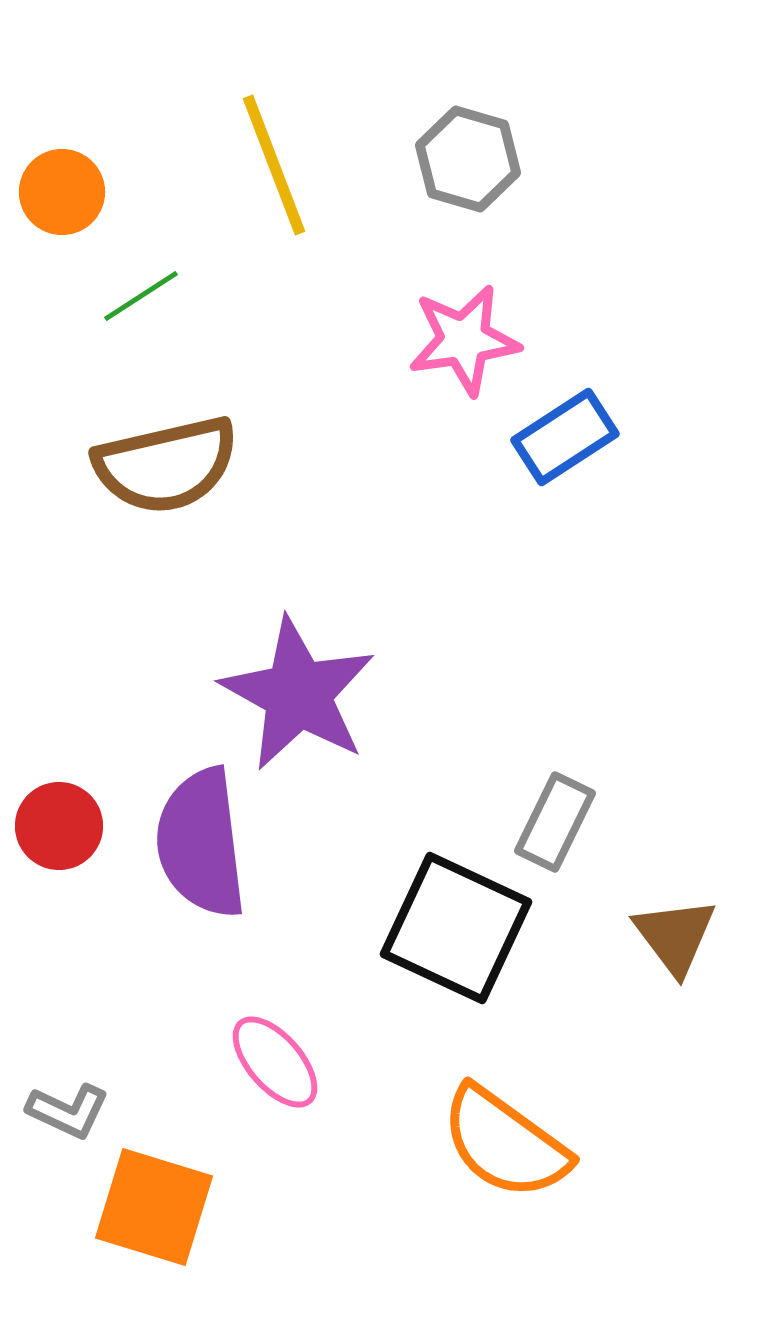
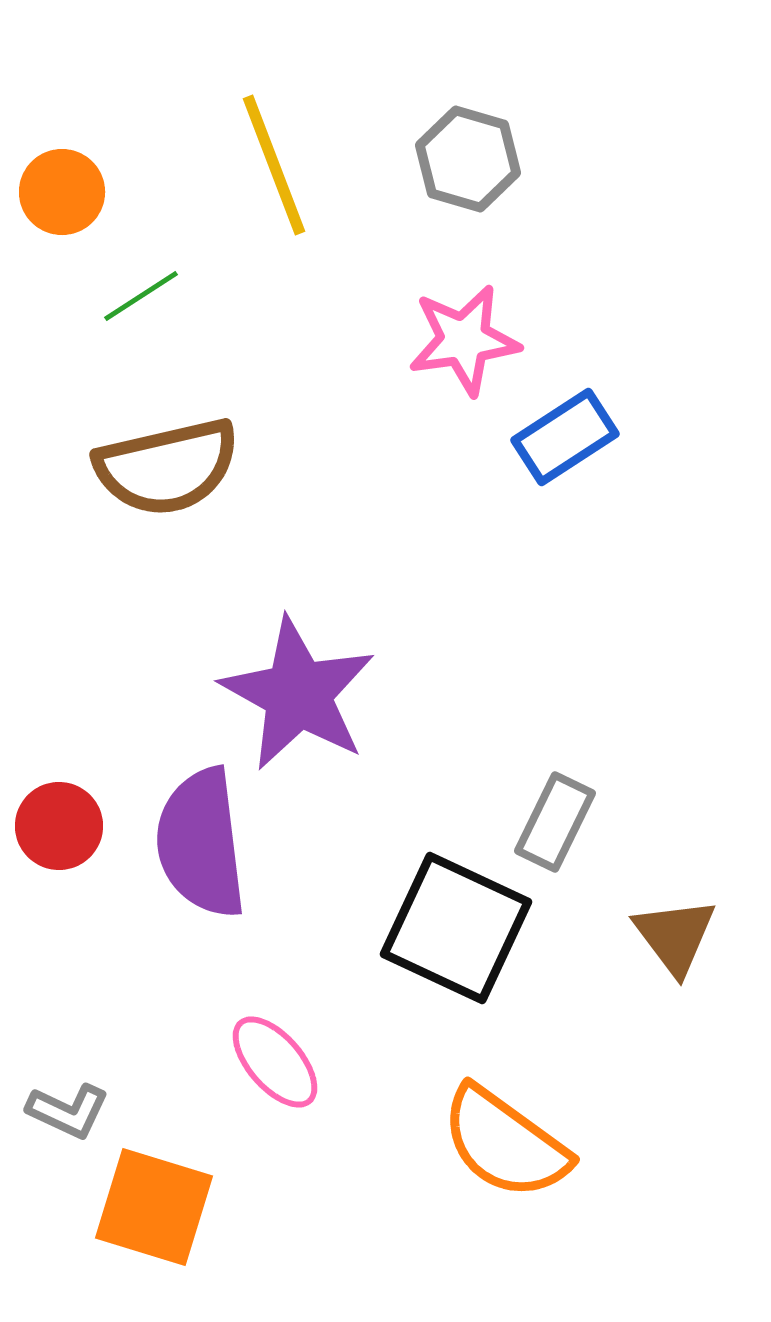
brown semicircle: moved 1 px right, 2 px down
